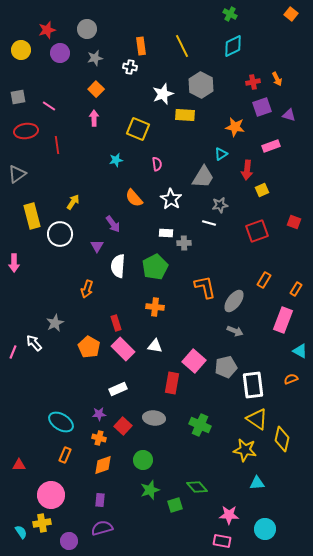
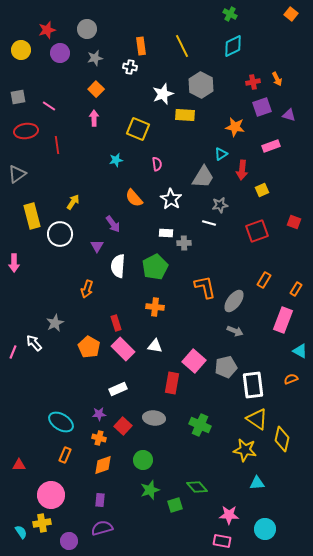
red arrow at (247, 170): moved 5 px left
